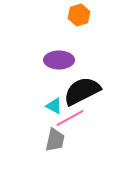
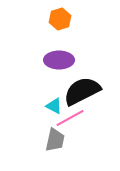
orange hexagon: moved 19 px left, 4 px down
